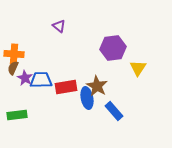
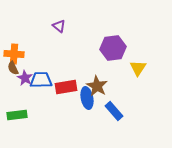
brown semicircle: rotated 48 degrees counterclockwise
